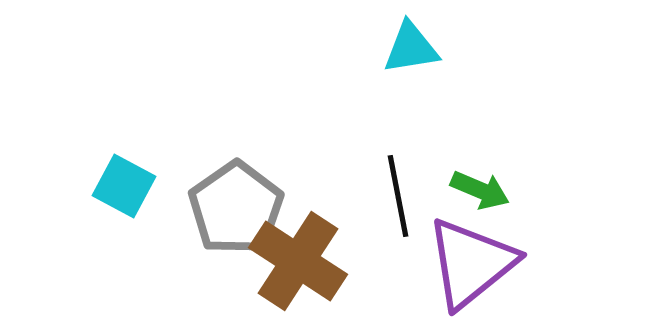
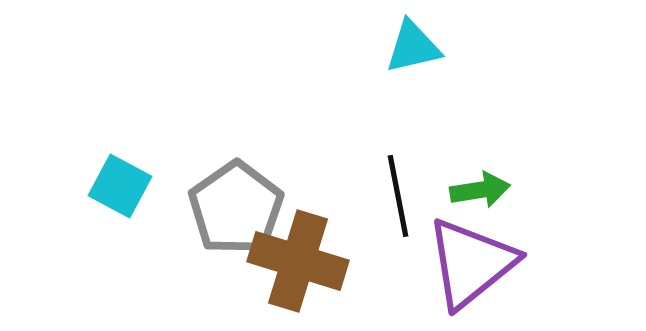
cyan triangle: moved 2 px right, 1 px up; rotated 4 degrees counterclockwise
cyan square: moved 4 px left
green arrow: rotated 32 degrees counterclockwise
brown cross: rotated 16 degrees counterclockwise
